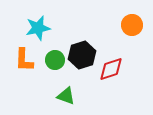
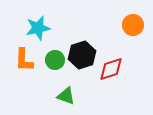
orange circle: moved 1 px right
